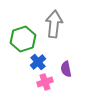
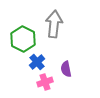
green hexagon: rotated 15 degrees counterclockwise
blue cross: moved 1 px left
